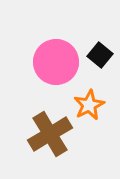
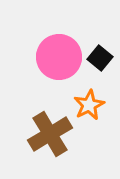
black square: moved 3 px down
pink circle: moved 3 px right, 5 px up
